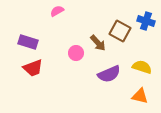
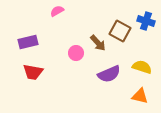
purple rectangle: rotated 30 degrees counterclockwise
red trapezoid: moved 4 px down; rotated 30 degrees clockwise
